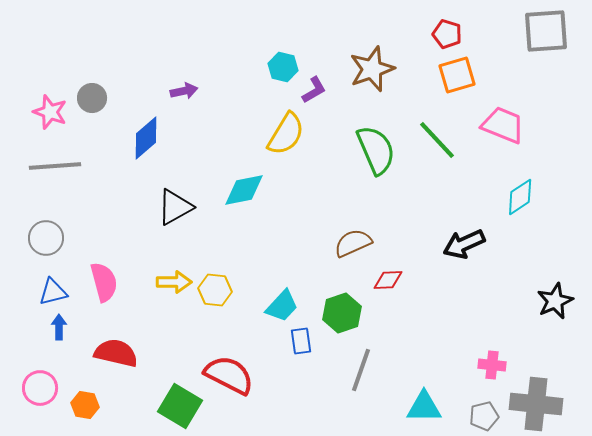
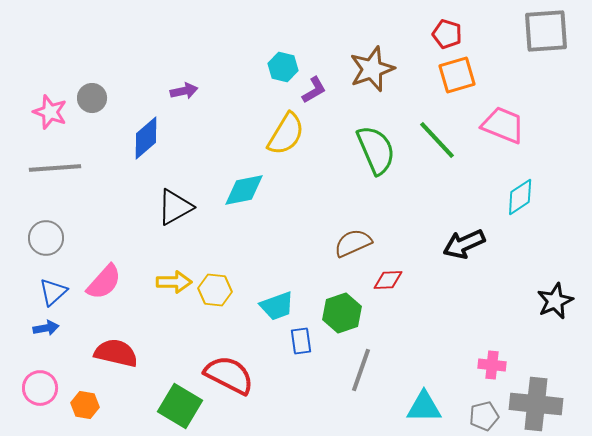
gray line at (55, 166): moved 2 px down
pink semicircle at (104, 282): rotated 57 degrees clockwise
blue triangle at (53, 292): rotated 28 degrees counterclockwise
cyan trapezoid at (282, 306): moved 5 px left; rotated 27 degrees clockwise
blue arrow at (59, 327): moved 13 px left, 1 px down; rotated 80 degrees clockwise
